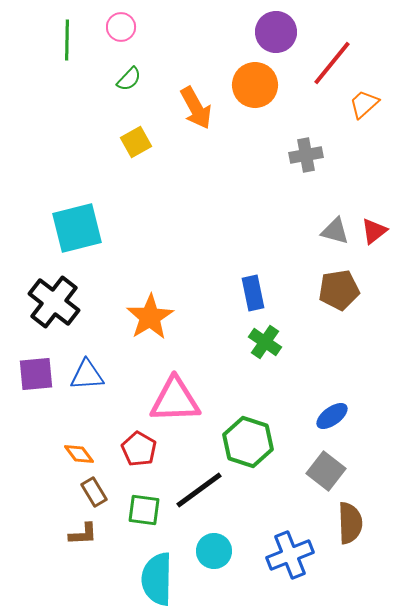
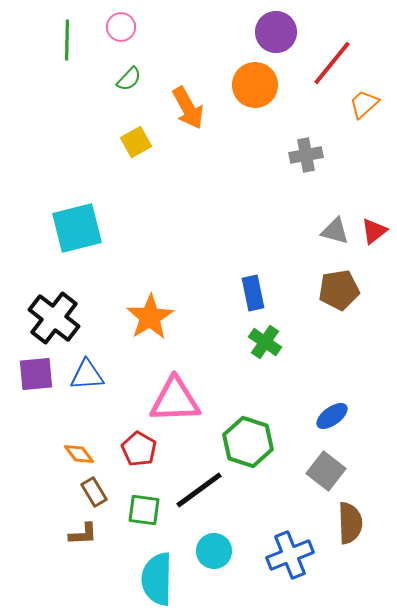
orange arrow: moved 8 px left
black cross: moved 16 px down
